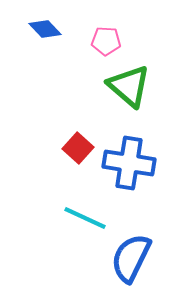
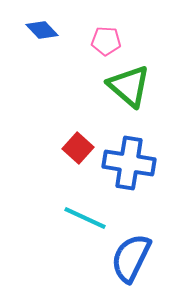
blue diamond: moved 3 px left, 1 px down
